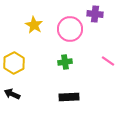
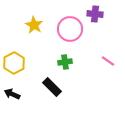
black rectangle: moved 17 px left, 10 px up; rotated 48 degrees clockwise
